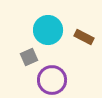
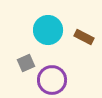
gray square: moved 3 px left, 6 px down
